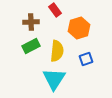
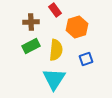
orange hexagon: moved 2 px left, 1 px up
yellow semicircle: moved 1 px left, 1 px up
